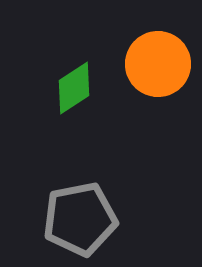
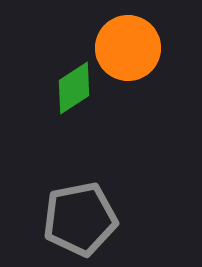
orange circle: moved 30 px left, 16 px up
